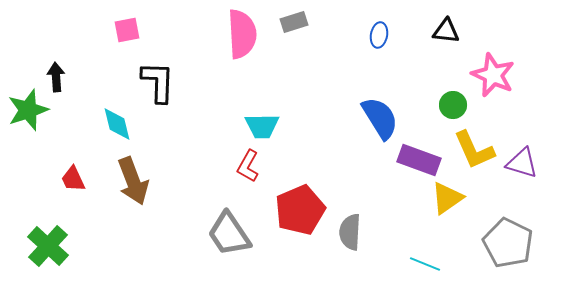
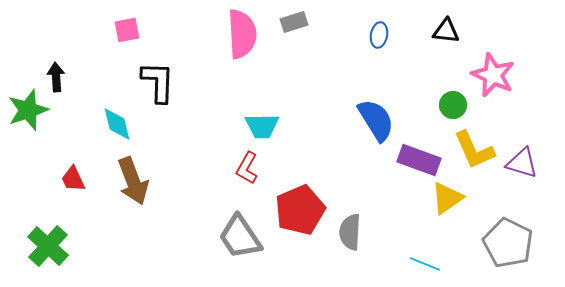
blue semicircle: moved 4 px left, 2 px down
red L-shape: moved 1 px left, 2 px down
gray trapezoid: moved 11 px right, 3 px down
